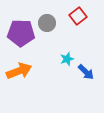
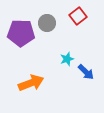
orange arrow: moved 12 px right, 12 px down
